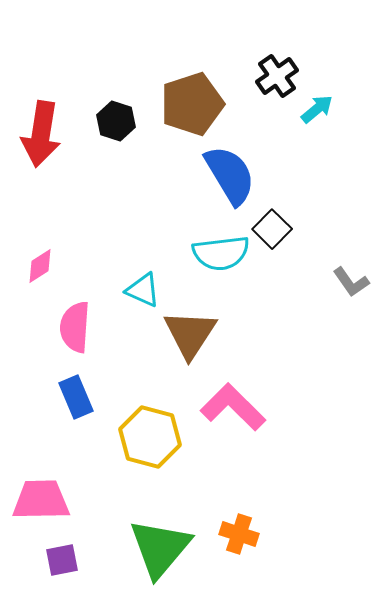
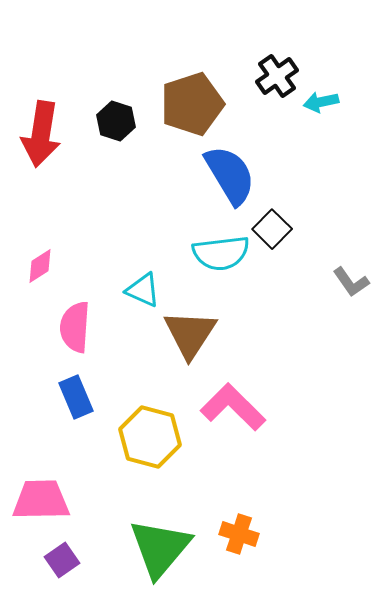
cyan arrow: moved 4 px right, 7 px up; rotated 152 degrees counterclockwise
purple square: rotated 24 degrees counterclockwise
